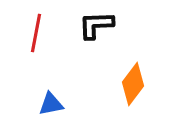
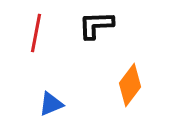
orange diamond: moved 3 px left, 1 px down
blue triangle: rotated 12 degrees counterclockwise
